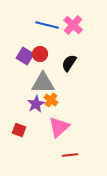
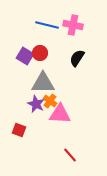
pink cross: rotated 30 degrees counterclockwise
red circle: moved 1 px up
black semicircle: moved 8 px right, 5 px up
orange cross: moved 1 px left, 1 px down
purple star: rotated 18 degrees counterclockwise
pink triangle: moved 1 px right, 13 px up; rotated 45 degrees clockwise
red line: rotated 56 degrees clockwise
